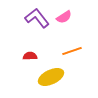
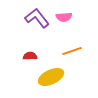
pink semicircle: rotated 28 degrees clockwise
